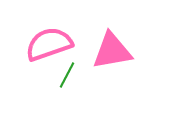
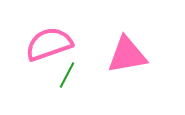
pink triangle: moved 15 px right, 4 px down
